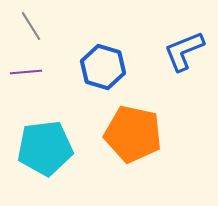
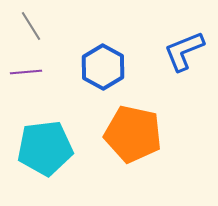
blue hexagon: rotated 12 degrees clockwise
